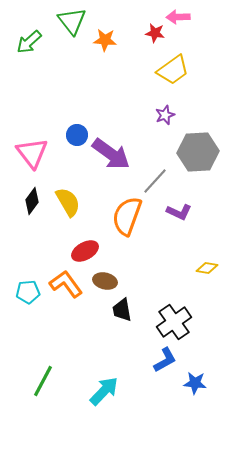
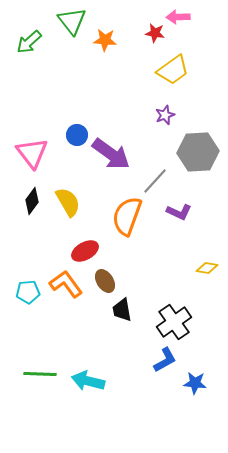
brown ellipse: rotated 45 degrees clockwise
green line: moved 3 px left, 7 px up; rotated 64 degrees clockwise
cyan arrow: moved 16 px left, 10 px up; rotated 120 degrees counterclockwise
